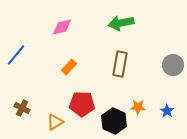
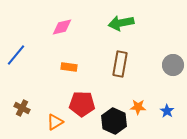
orange rectangle: rotated 56 degrees clockwise
